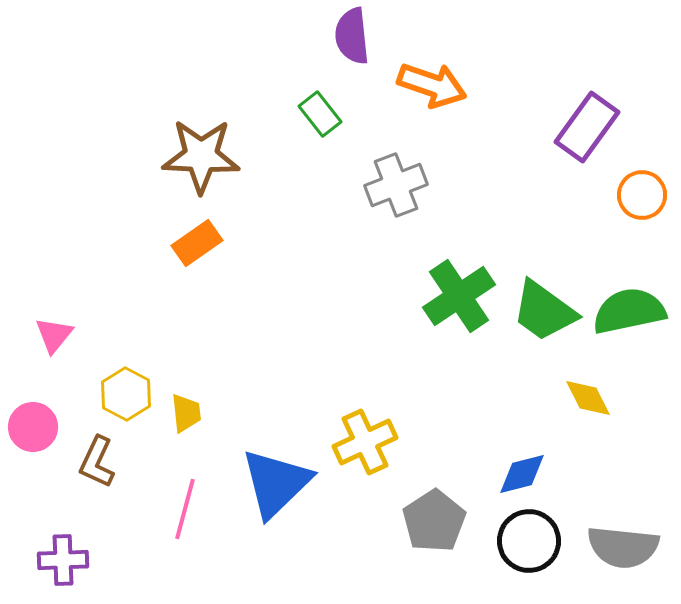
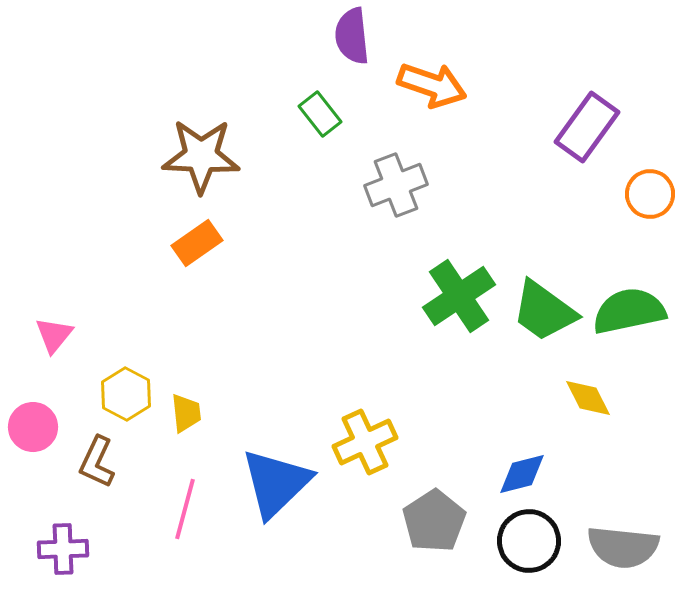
orange circle: moved 8 px right, 1 px up
purple cross: moved 11 px up
